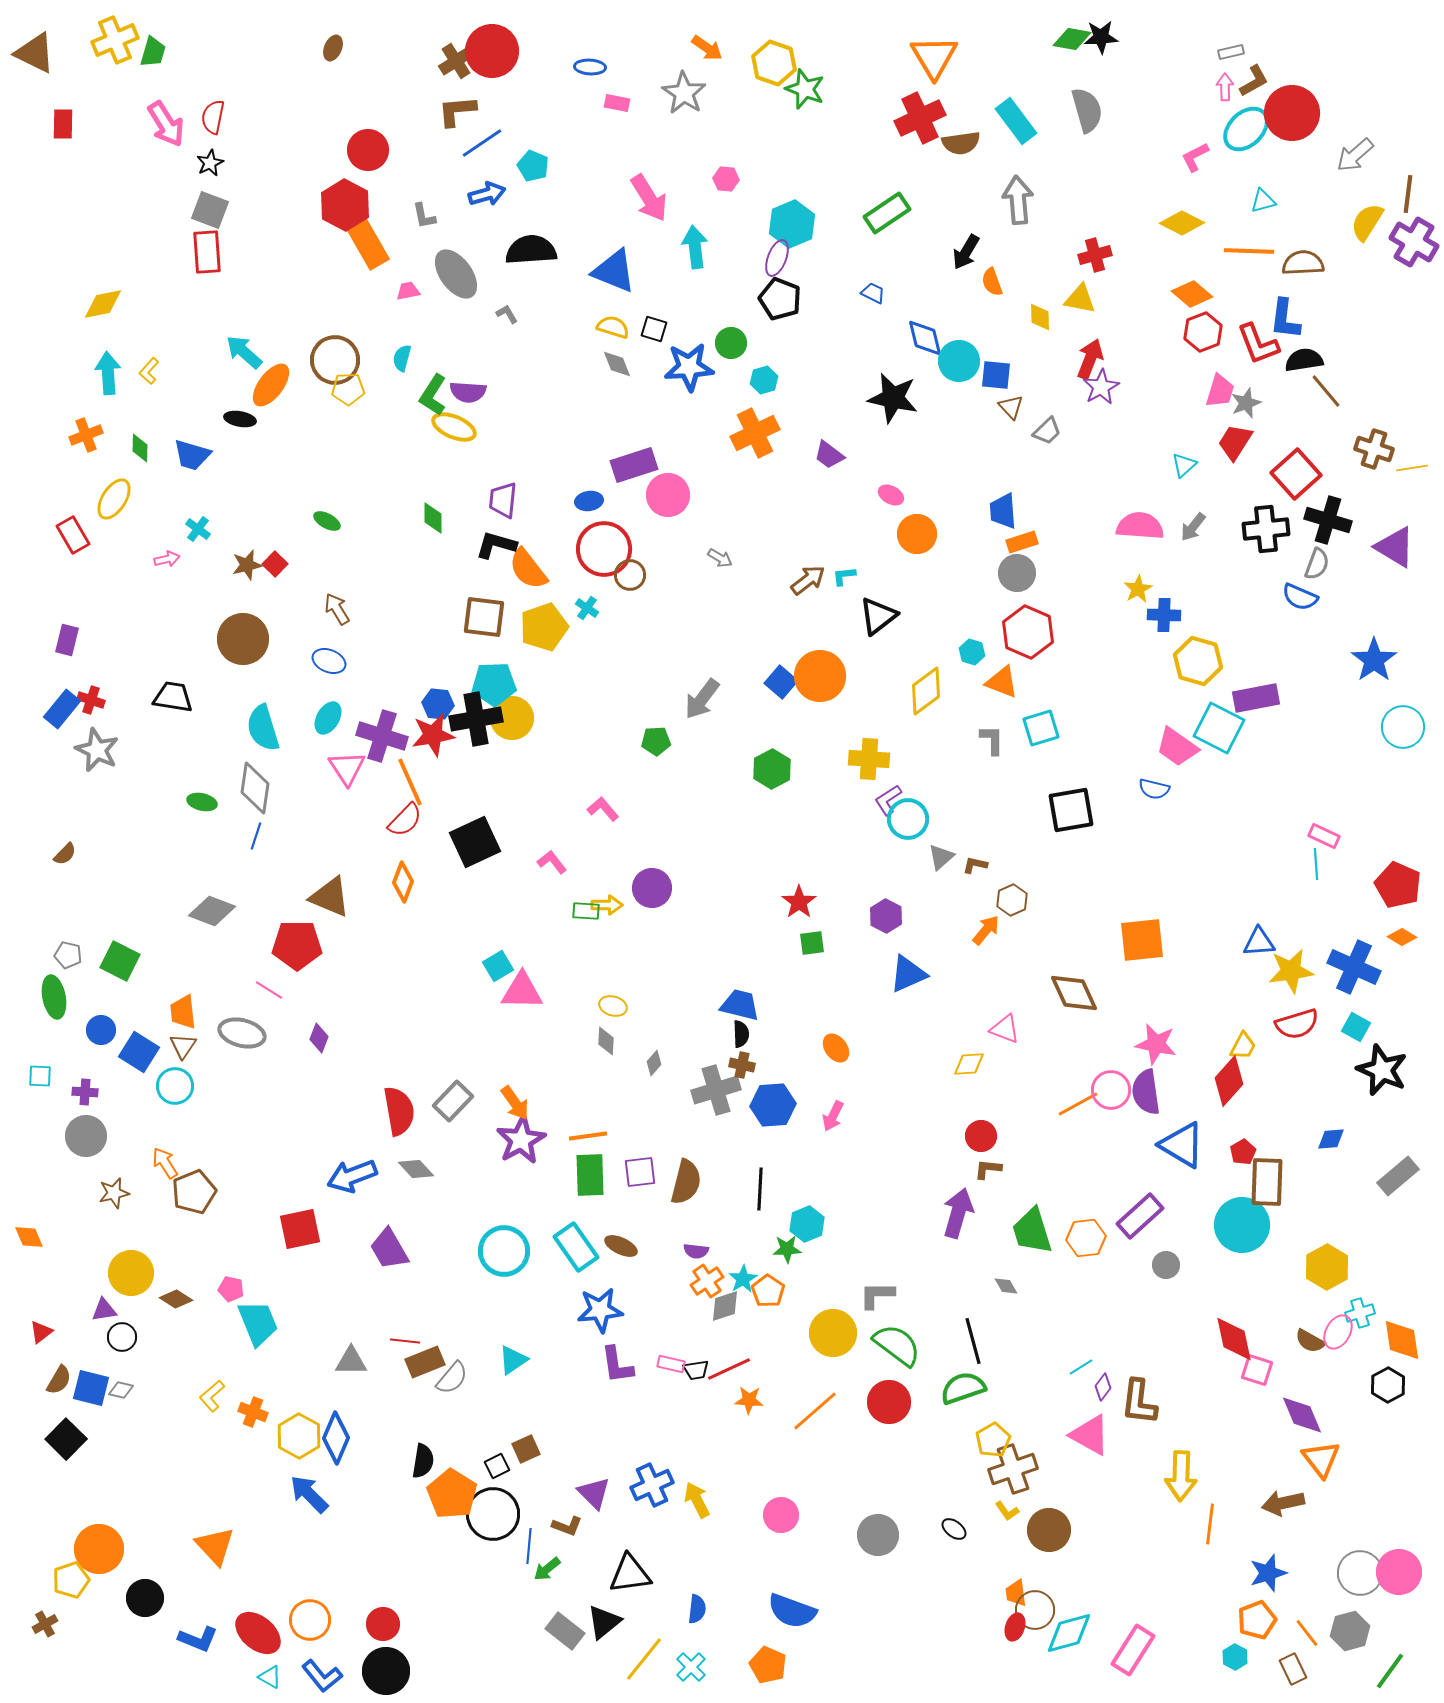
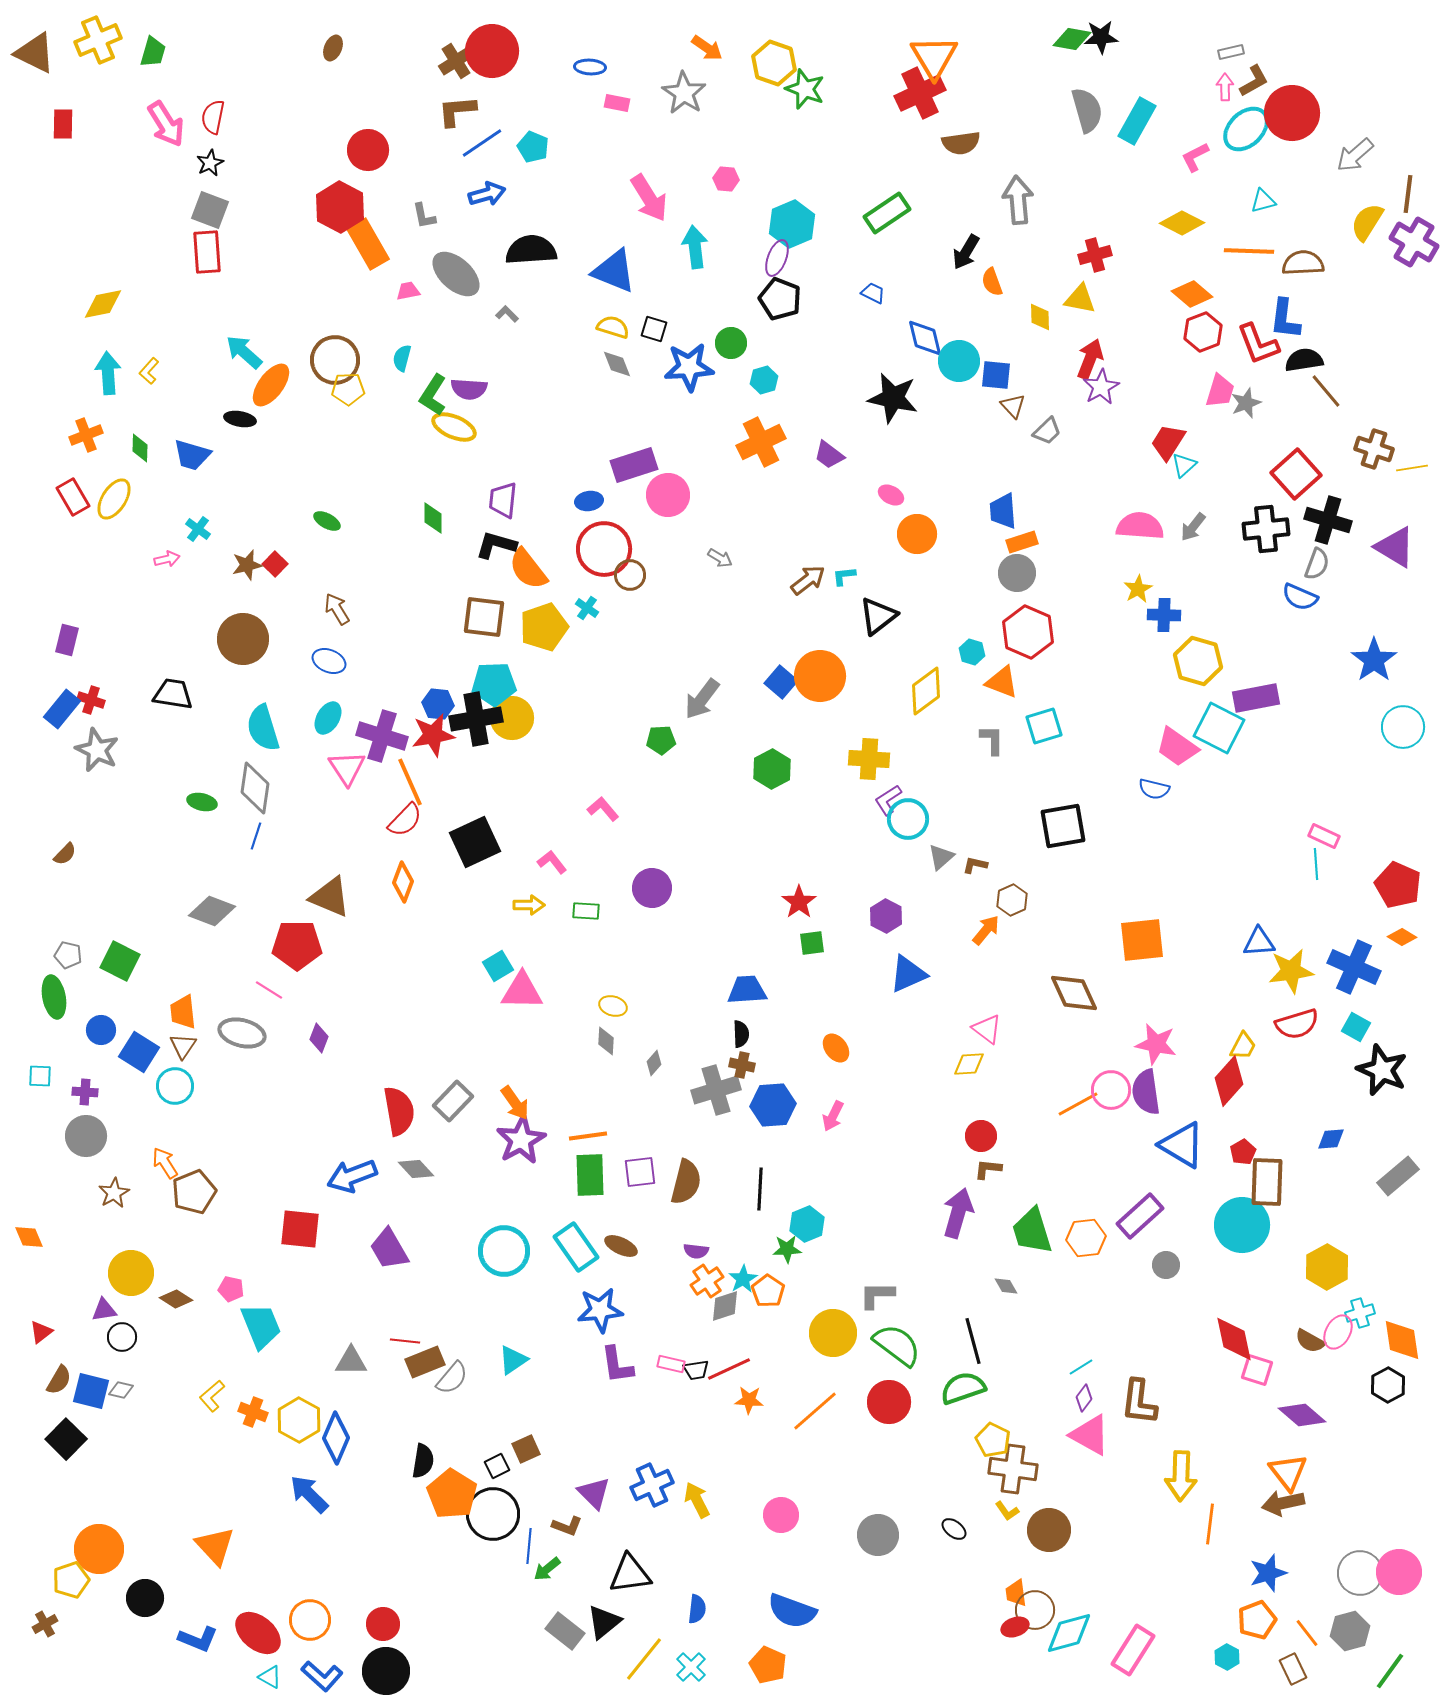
yellow cross at (115, 40): moved 17 px left
red cross at (920, 118): moved 25 px up
cyan rectangle at (1016, 121): moved 121 px right; rotated 66 degrees clockwise
cyan pentagon at (533, 166): moved 19 px up
red hexagon at (345, 205): moved 5 px left, 2 px down
gray ellipse at (456, 274): rotated 12 degrees counterclockwise
gray L-shape at (507, 314): rotated 15 degrees counterclockwise
purple semicircle at (468, 392): moved 1 px right, 3 px up
brown triangle at (1011, 407): moved 2 px right, 1 px up
orange cross at (755, 433): moved 6 px right, 9 px down
red trapezoid at (1235, 442): moved 67 px left
red rectangle at (73, 535): moved 38 px up
black trapezoid at (173, 697): moved 3 px up
cyan square at (1041, 728): moved 3 px right, 2 px up
green pentagon at (656, 741): moved 5 px right, 1 px up
black square at (1071, 810): moved 8 px left, 16 px down
yellow arrow at (607, 905): moved 78 px left
blue trapezoid at (740, 1005): moved 7 px right, 15 px up; rotated 18 degrees counterclockwise
pink triangle at (1005, 1029): moved 18 px left; rotated 16 degrees clockwise
brown star at (114, 1193): rotated 16 degrees counterclockwise
red square at (300, 1229): rotated 18 degrees clockwise
cyan trapezoid at (258, 1323): moved 3 px right, 3 px down
purple diamond at (1103, 1387): moved 19 px left, 11 px down
blue square at (91, 1388): moved 3 px down
purple diamond at (1302, 1415): rotated 27 degrees counterclockwise
yellow hexagon at (299, 1436): moved 16 px up
yellow pentagon at (993, 1440): rotated 16 degrees counterclockwise
orange triangle at (1321, 1459): moved 33 px left, 13 px down
brown cross at (1013, 1469): rotated 27 degrees clockwise
red ellipse at (1015, 1627): rotated 52 degrees clockwise
cyan hexagon at (1235, 1657): moved 8 px left
blue L-shape at (322, 1676): rotated 9 degrees counterclockwise
